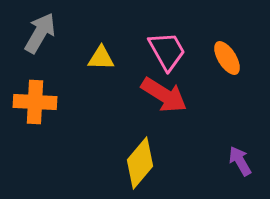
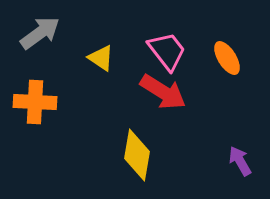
gray arrow: rotated 24 degrees clockwise
pink trapezoid: rotated 9 degrees counterclockwise
yellow triangle: rotated 32 degrees clockwise
red arrow: moved 1 px left, 3 px up
yellow diamond: moved 3 px left, 8 px up; rotated 30 degrees counterclockwise
